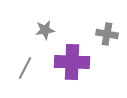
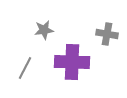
gray star: moved 1 px left
